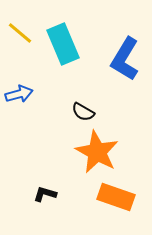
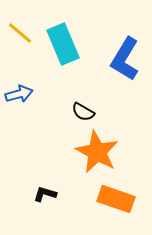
orange rectangle: moved 2 px down
